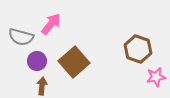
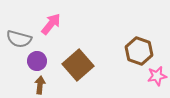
gray semicircle: moved 2 px left, 2 px down
brown hexagon: moved 1 px right, 2 px down
brown square: moved 4 px right, 3 px down
pink star: moved 1 px right, 1 px up
brown arrow: moved 2 px left, 1 px up
